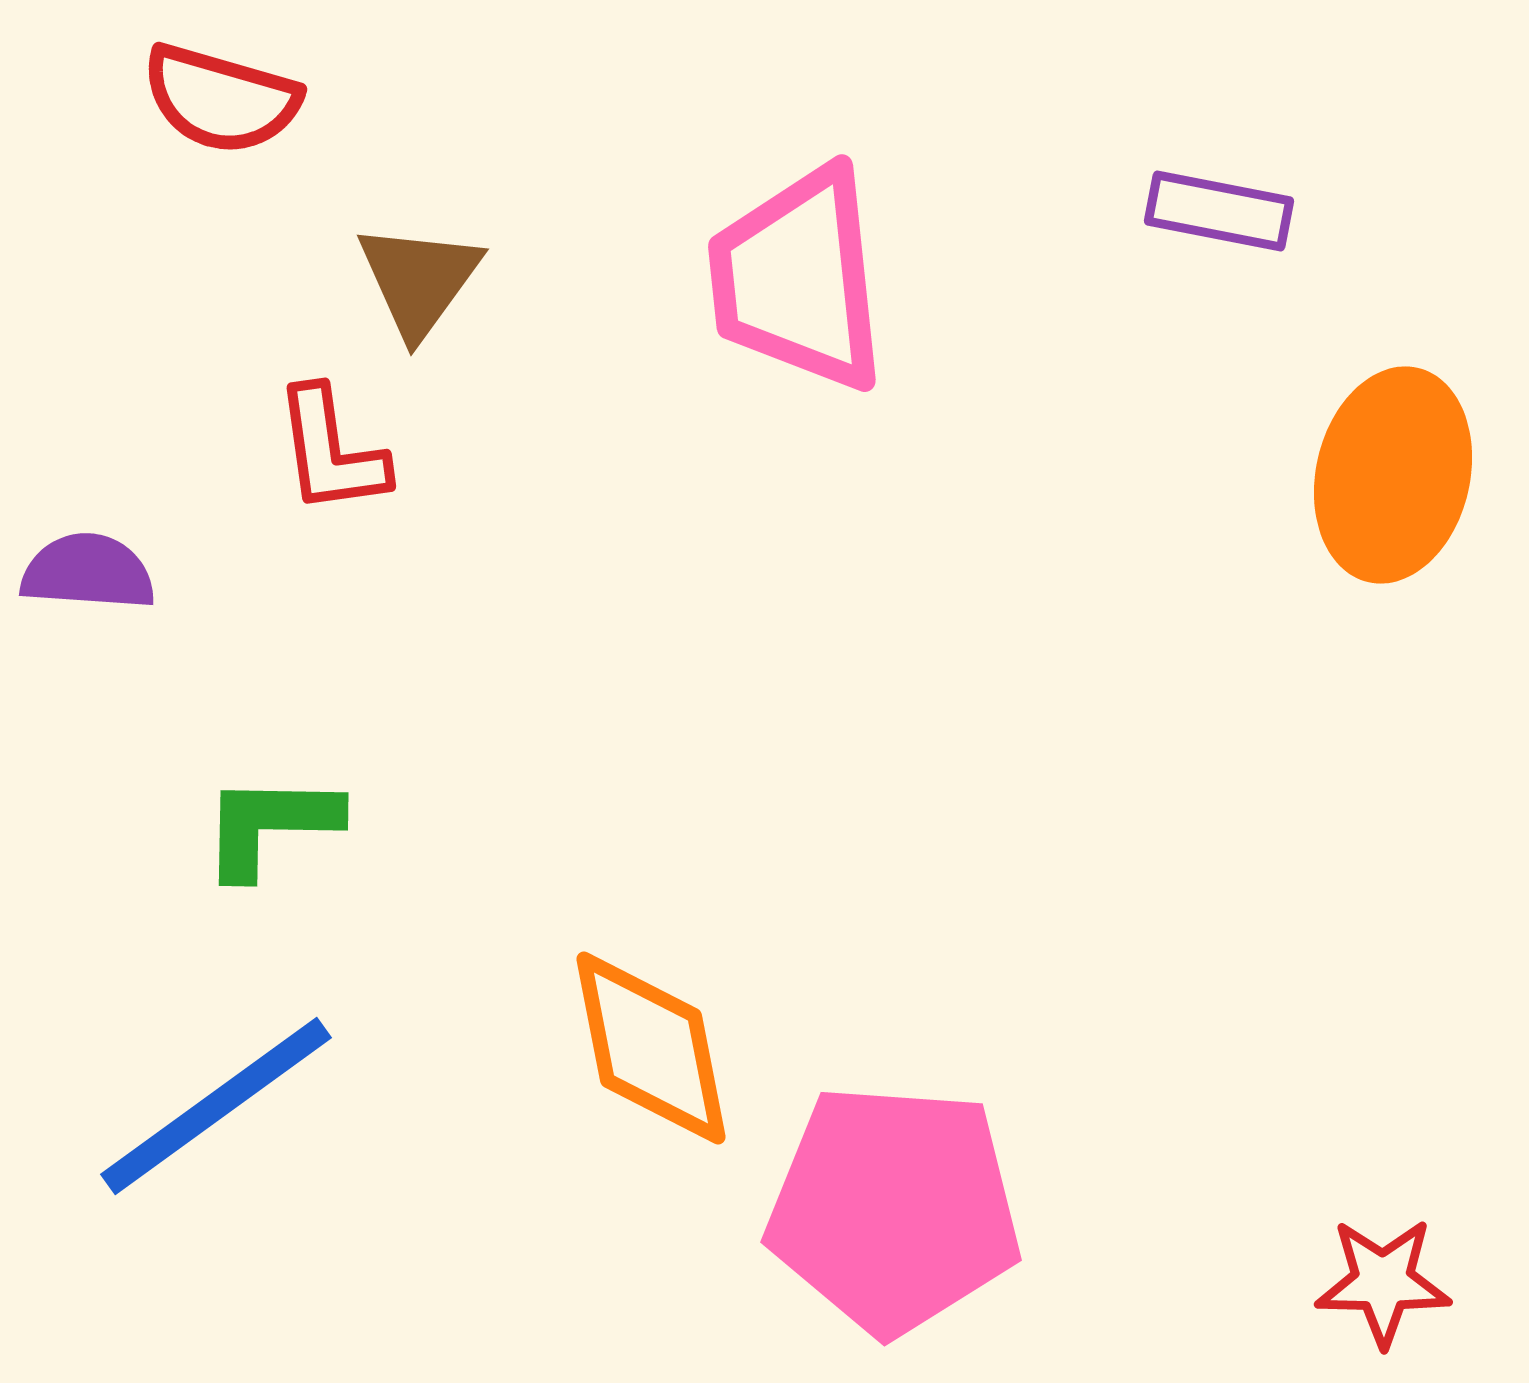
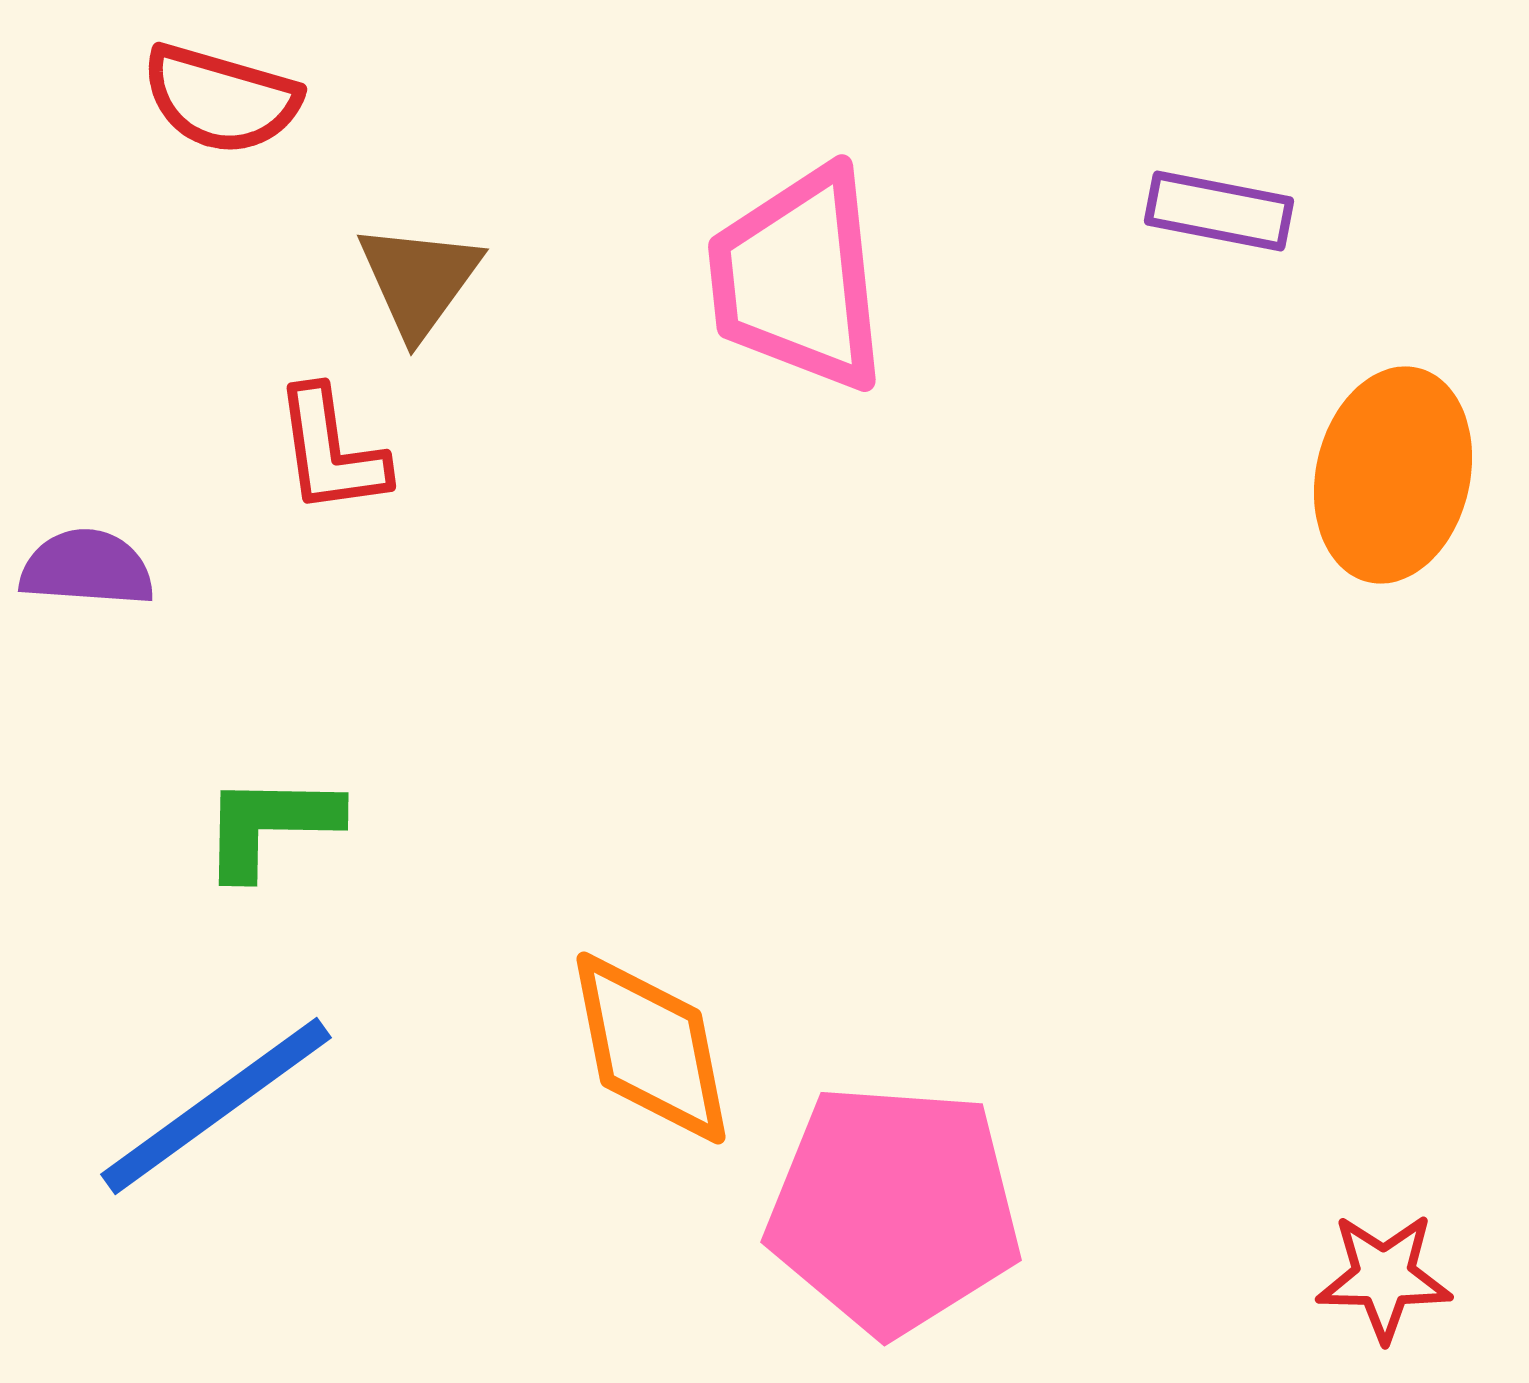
purple semicircle: moved 1 px left, 4 px up
red star: moved 1 px right, 5 px up
